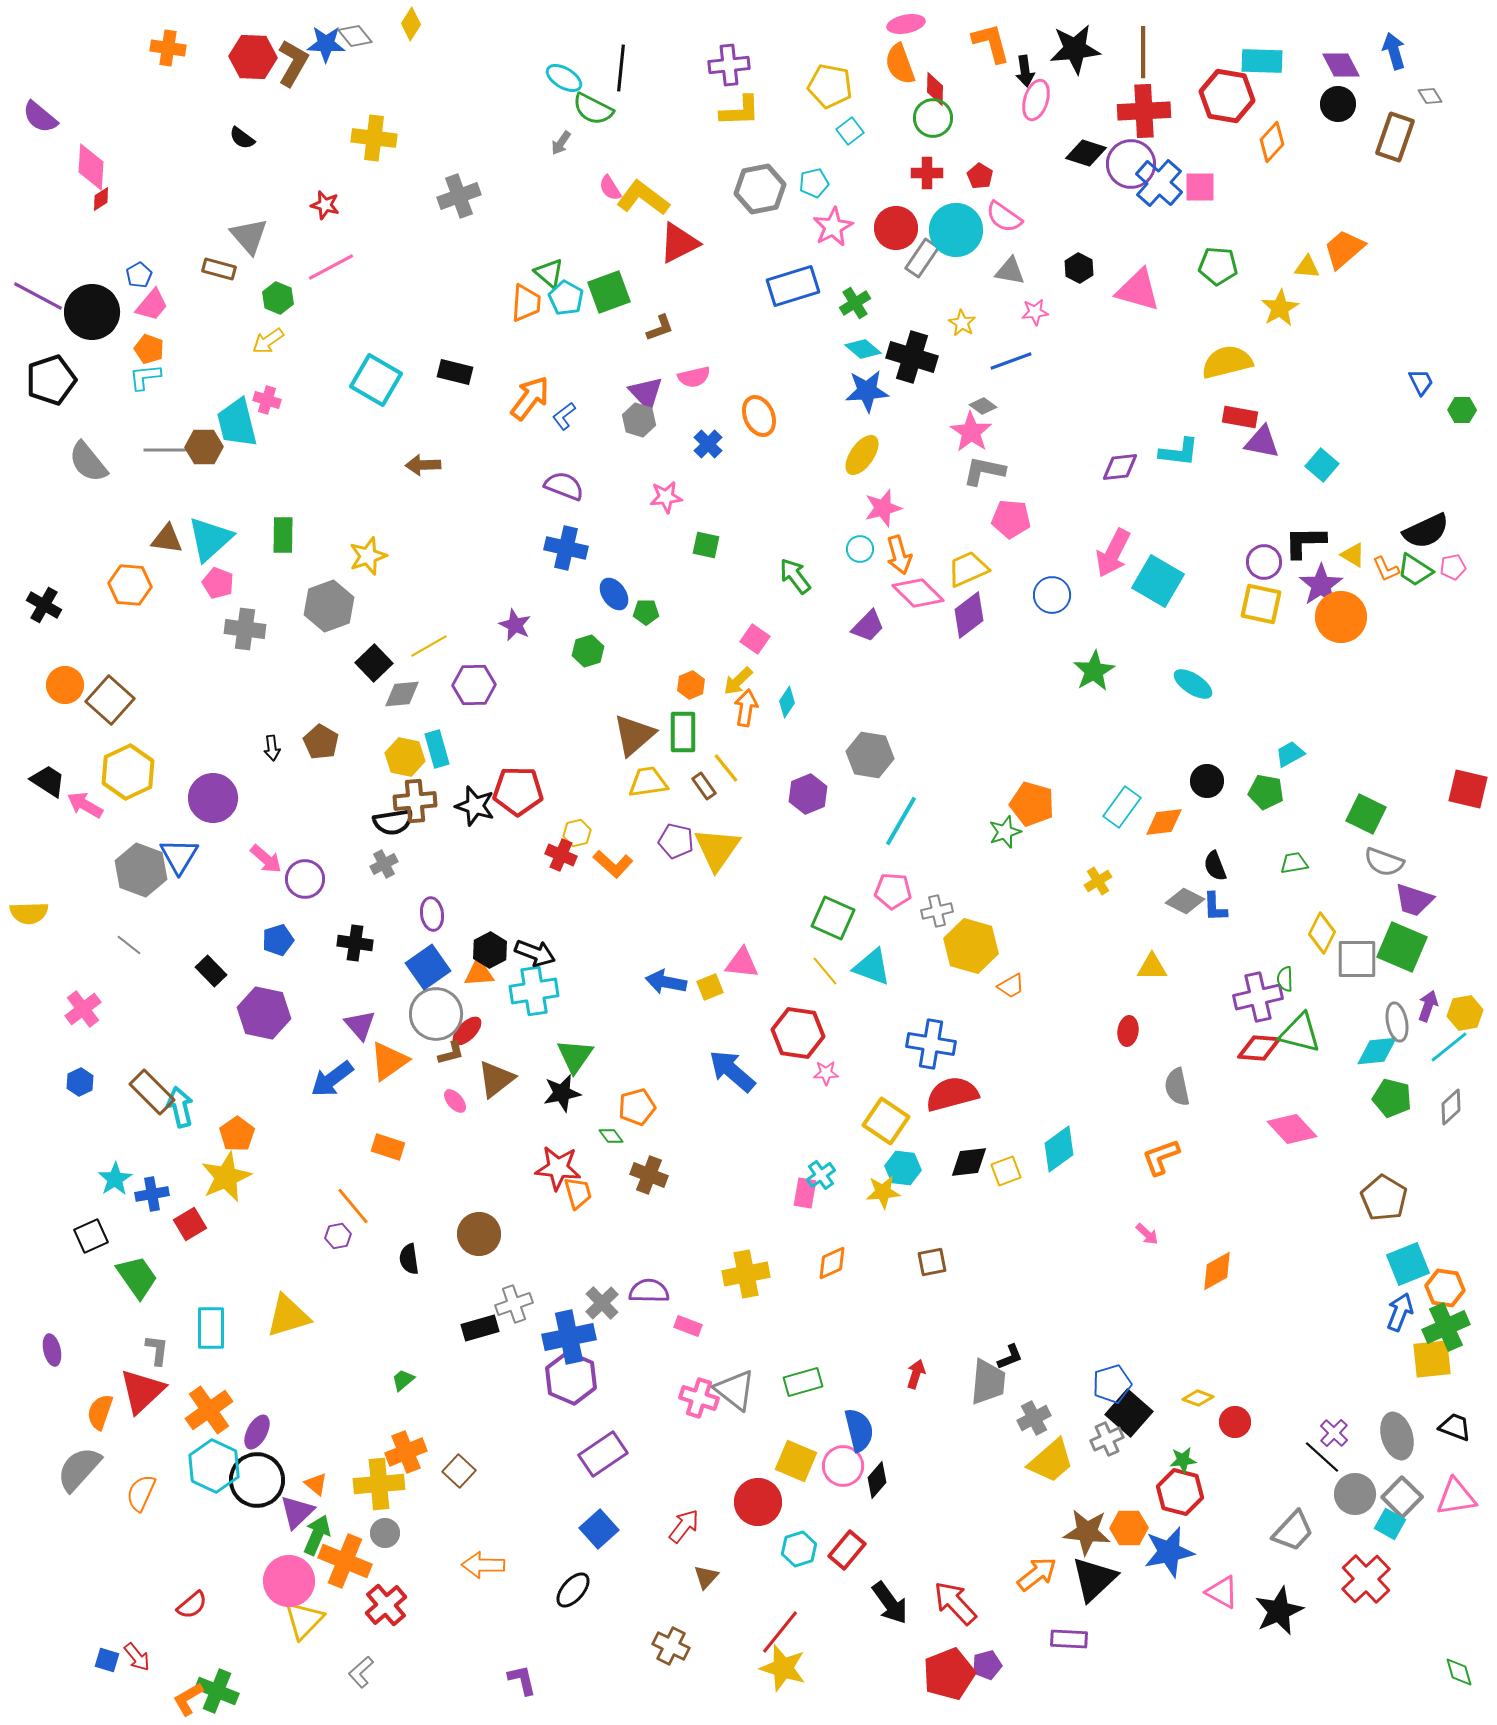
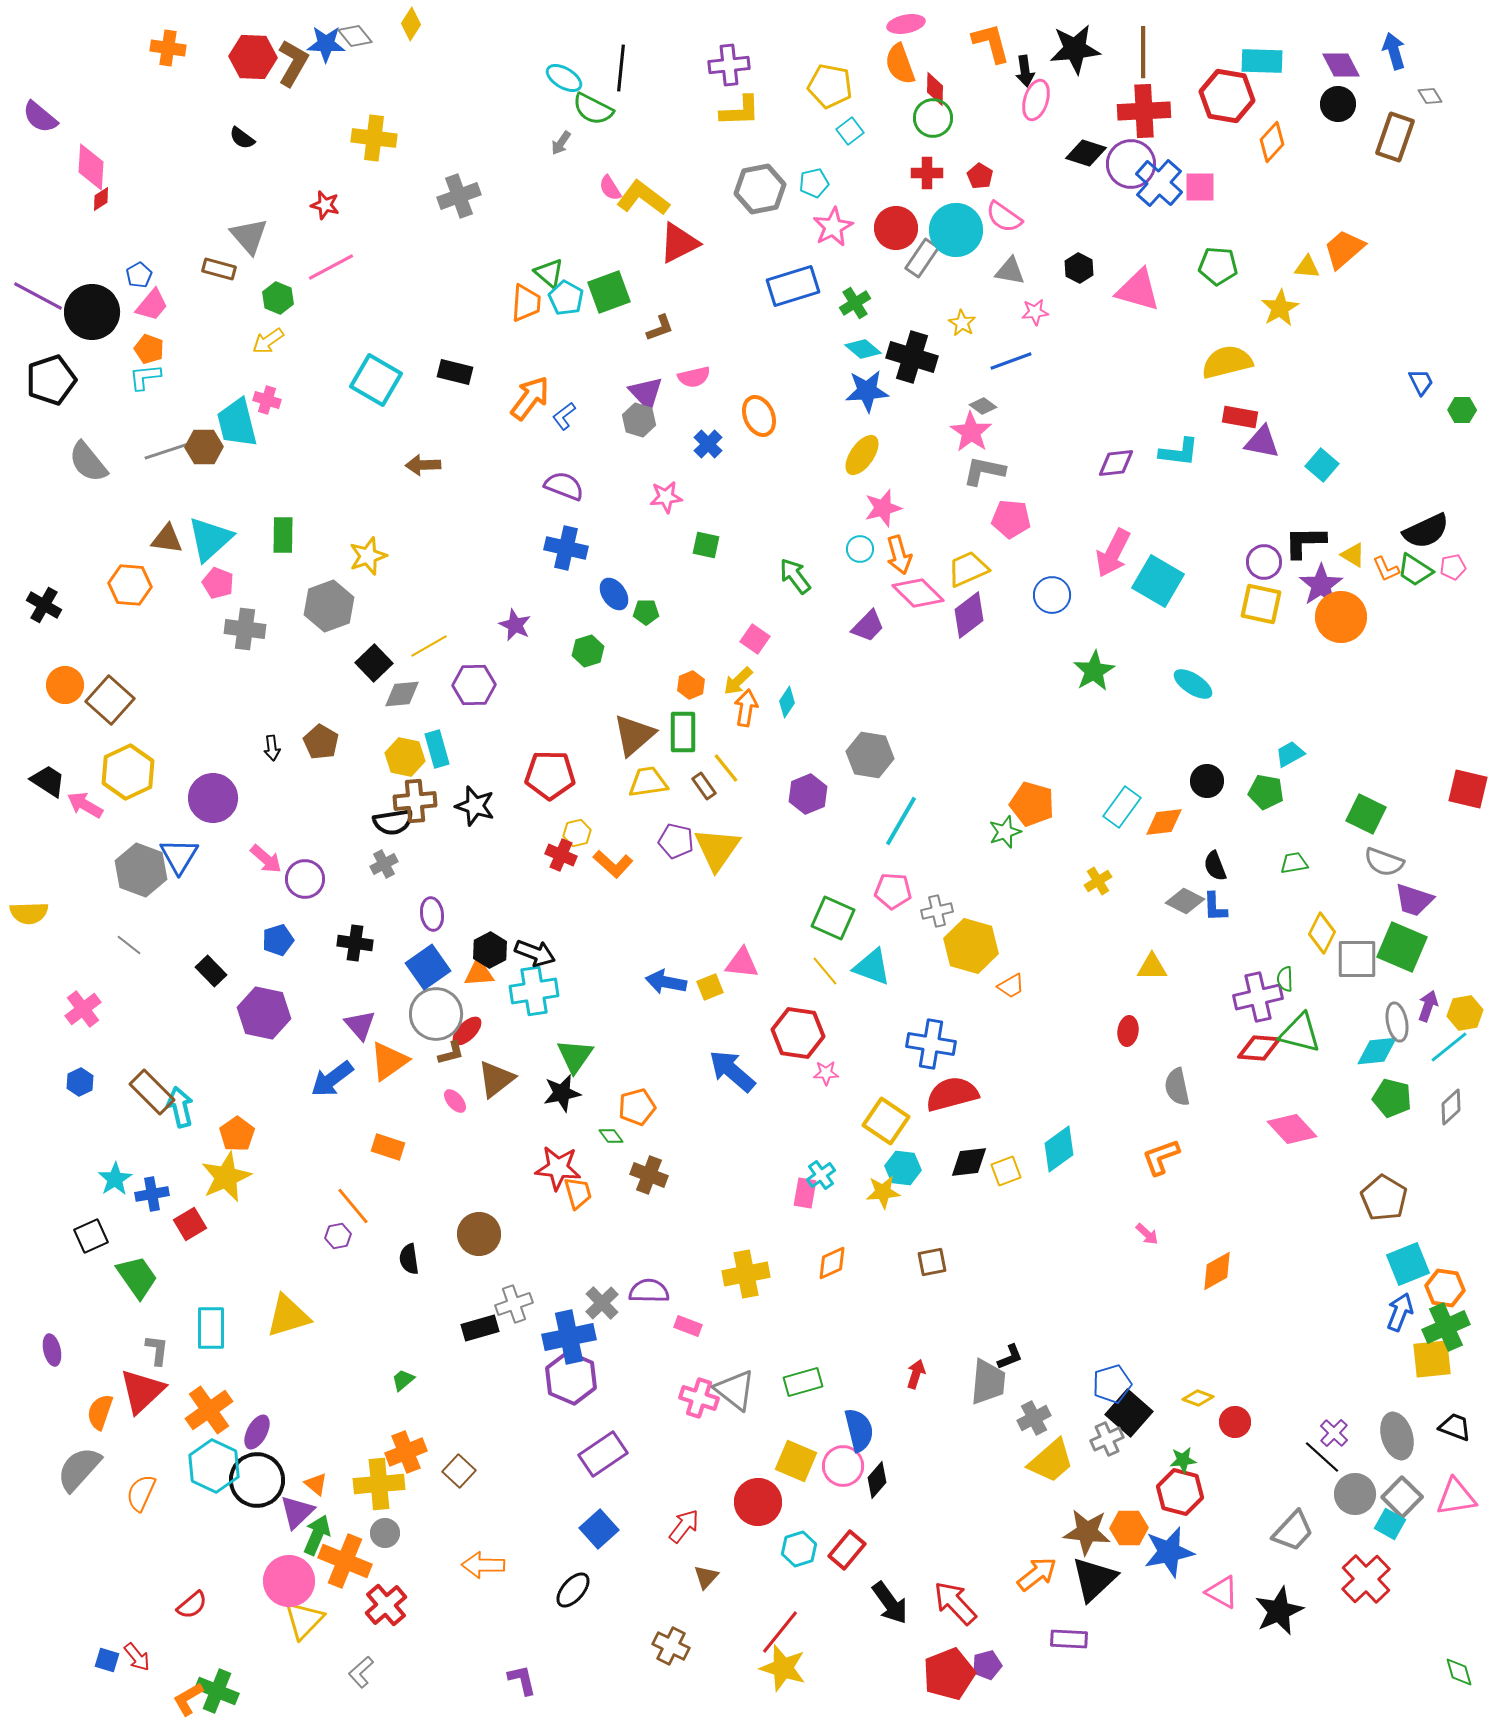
gray line at (170, 450): rotated 18 degrees counterclockwise
purple diamond at (1120, 467): moved 4 px left, 4 px up
red pentagon at (518, 791): moved 32 px right, 16 px up
